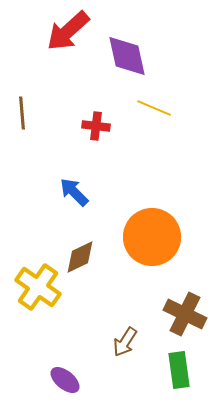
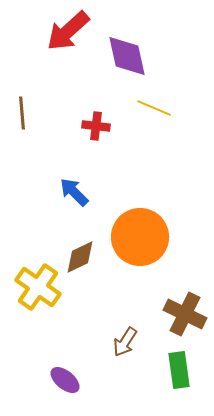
orange circle: moved 12 px left
